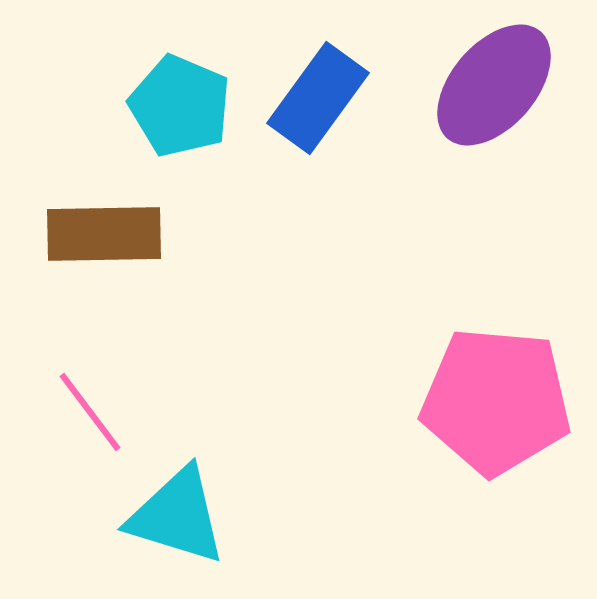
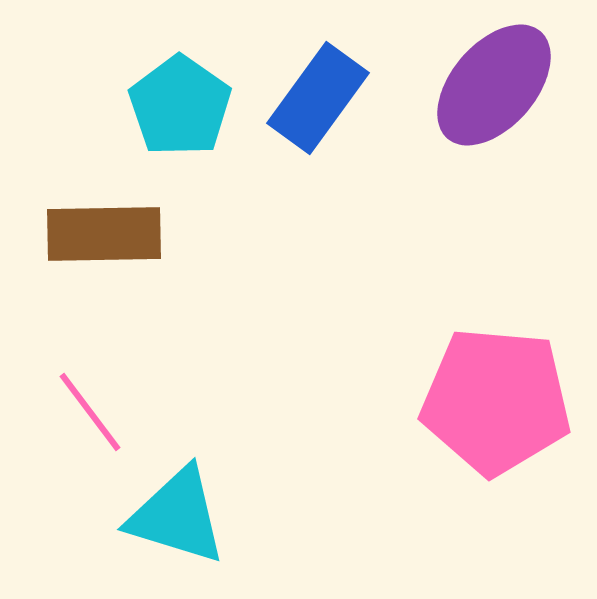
cyan pentagon: rotated 12 degrees clockwise
